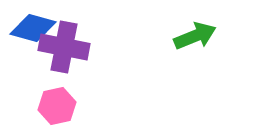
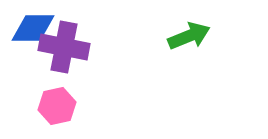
blue diamond: rotated 15 degrees counterclockwise
green arrow: moved 6 px left
